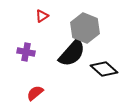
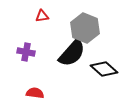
red triangle: rotated 24 degrees clockwise
red semicircle: rotated 48 degrees clockwise
